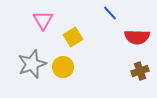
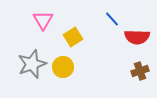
blue line: moved 2 px right, 6 px down
